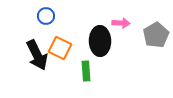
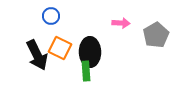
blue circle: moved 5 px right
black ellipse: moved 10 px left, 11 px down
